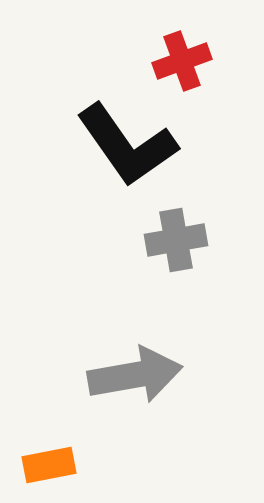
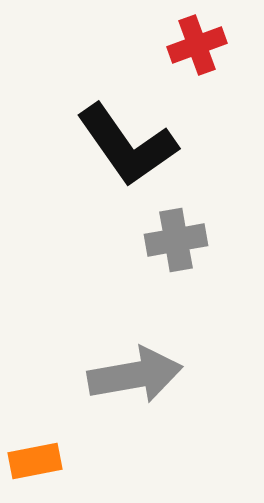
red cross: moved 15 px right, 16 px up
orange rectangle: moved 14 px left, 4 px up
